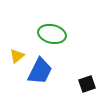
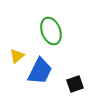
green ellipse: moved 1 px left, 3 px up; rotated 56 degrees clockwise
black square: moved 12 px left
